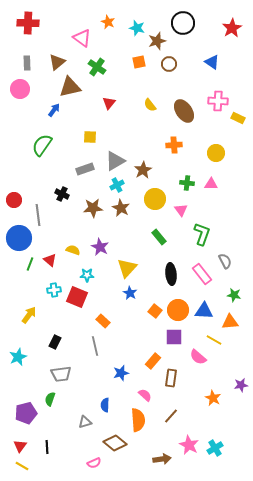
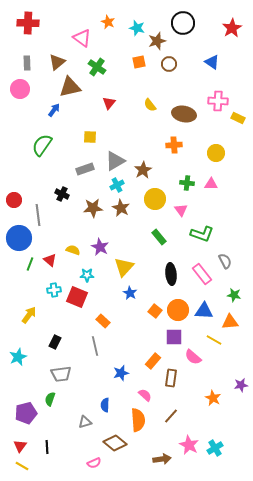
brown ellipse at (184, 111): moved 3 px down; rotated 45 degrees counterclockwise
green L-shape at (202, 234): rotated 90 degrees clockwise
yellow triangle at (127, 268): moved 3 px left, 1 px up
pink semicircle at (198, 357): moved 5 px left
